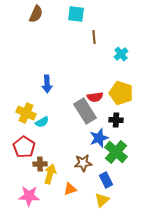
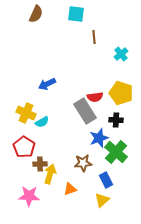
blue arrow: rotated 66 degrees clockwise
